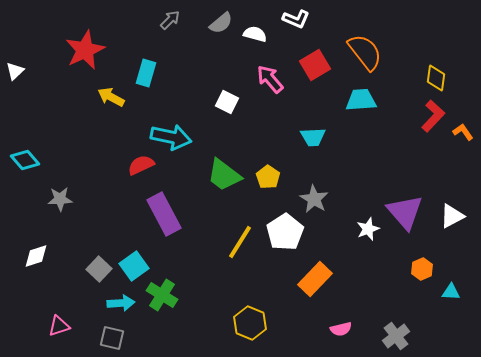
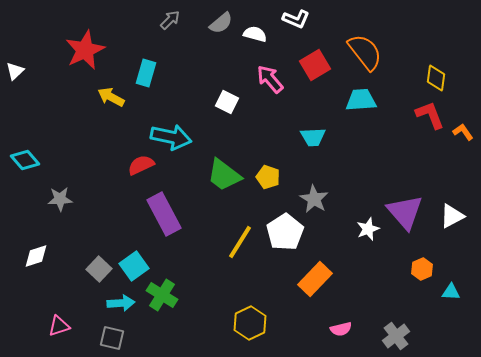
red L-shape at (433, 116): moved 3 px left, 1 px up; rotated 64 degrees counterclockwise
yellow pentagon at (268, 177): rotated 15 degrees counterclockwise
yellow hexagon at (250, 323): rotated 12 degrees clockwise
